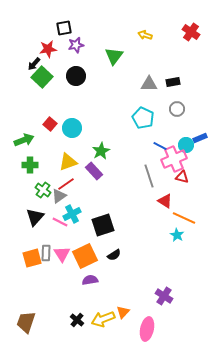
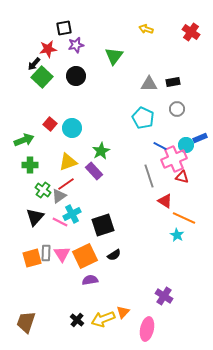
yellow arrow at (145, 35): moved 1 px right, 6 px up
